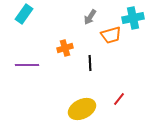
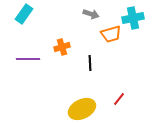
gray arrow: moved 1 px right, 3 px up; rotated 105 degrees counterclockwise
orange trapezoid: moved 1 px up
orange cross: moved 3 px left, 1 px up
purple line: moved 1 px right, 6 px up
